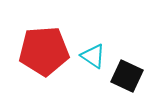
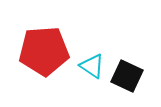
cyan triangle: moved 1 px left, 10 px down
